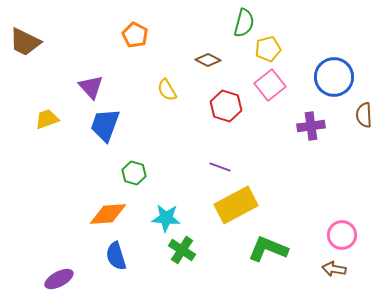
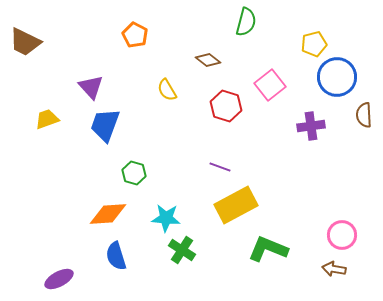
green semicircle: moved 2 px right, 1 px up
yellow pentagon: moved 46 px right, 5 px up
brown diamond: rotated 10 degrees clockwise
blue circle: moved 3 px right
